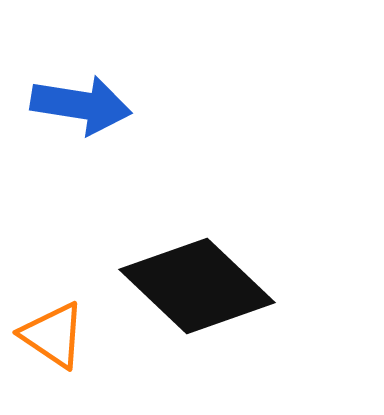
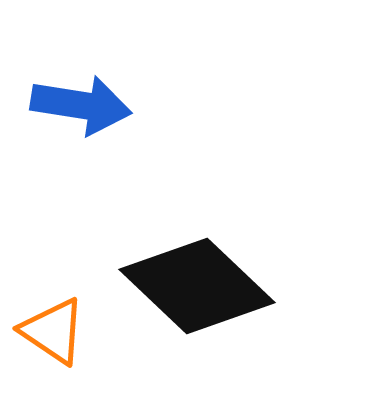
orange triangle: moved 4 px up
